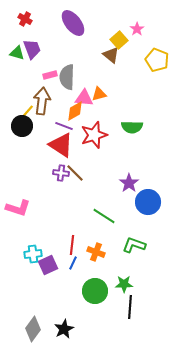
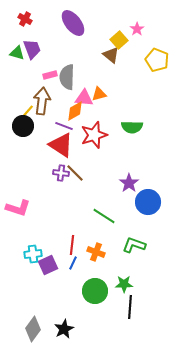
black circle: moved 1 px right
